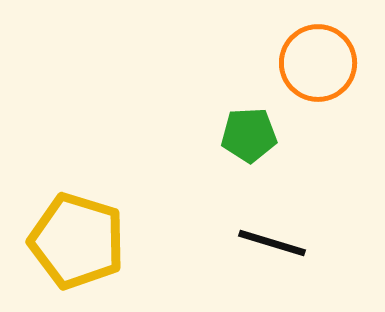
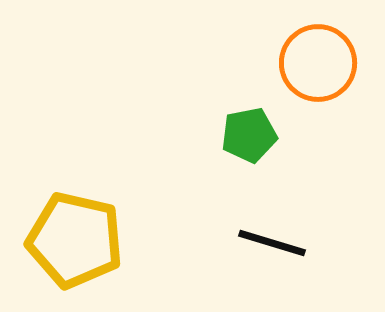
green pentagon: rotated 8 degrees counterclockwise
yellow pentagon: moved 2 px left, 1 px up; rotated 4 degrees counterclockwise
